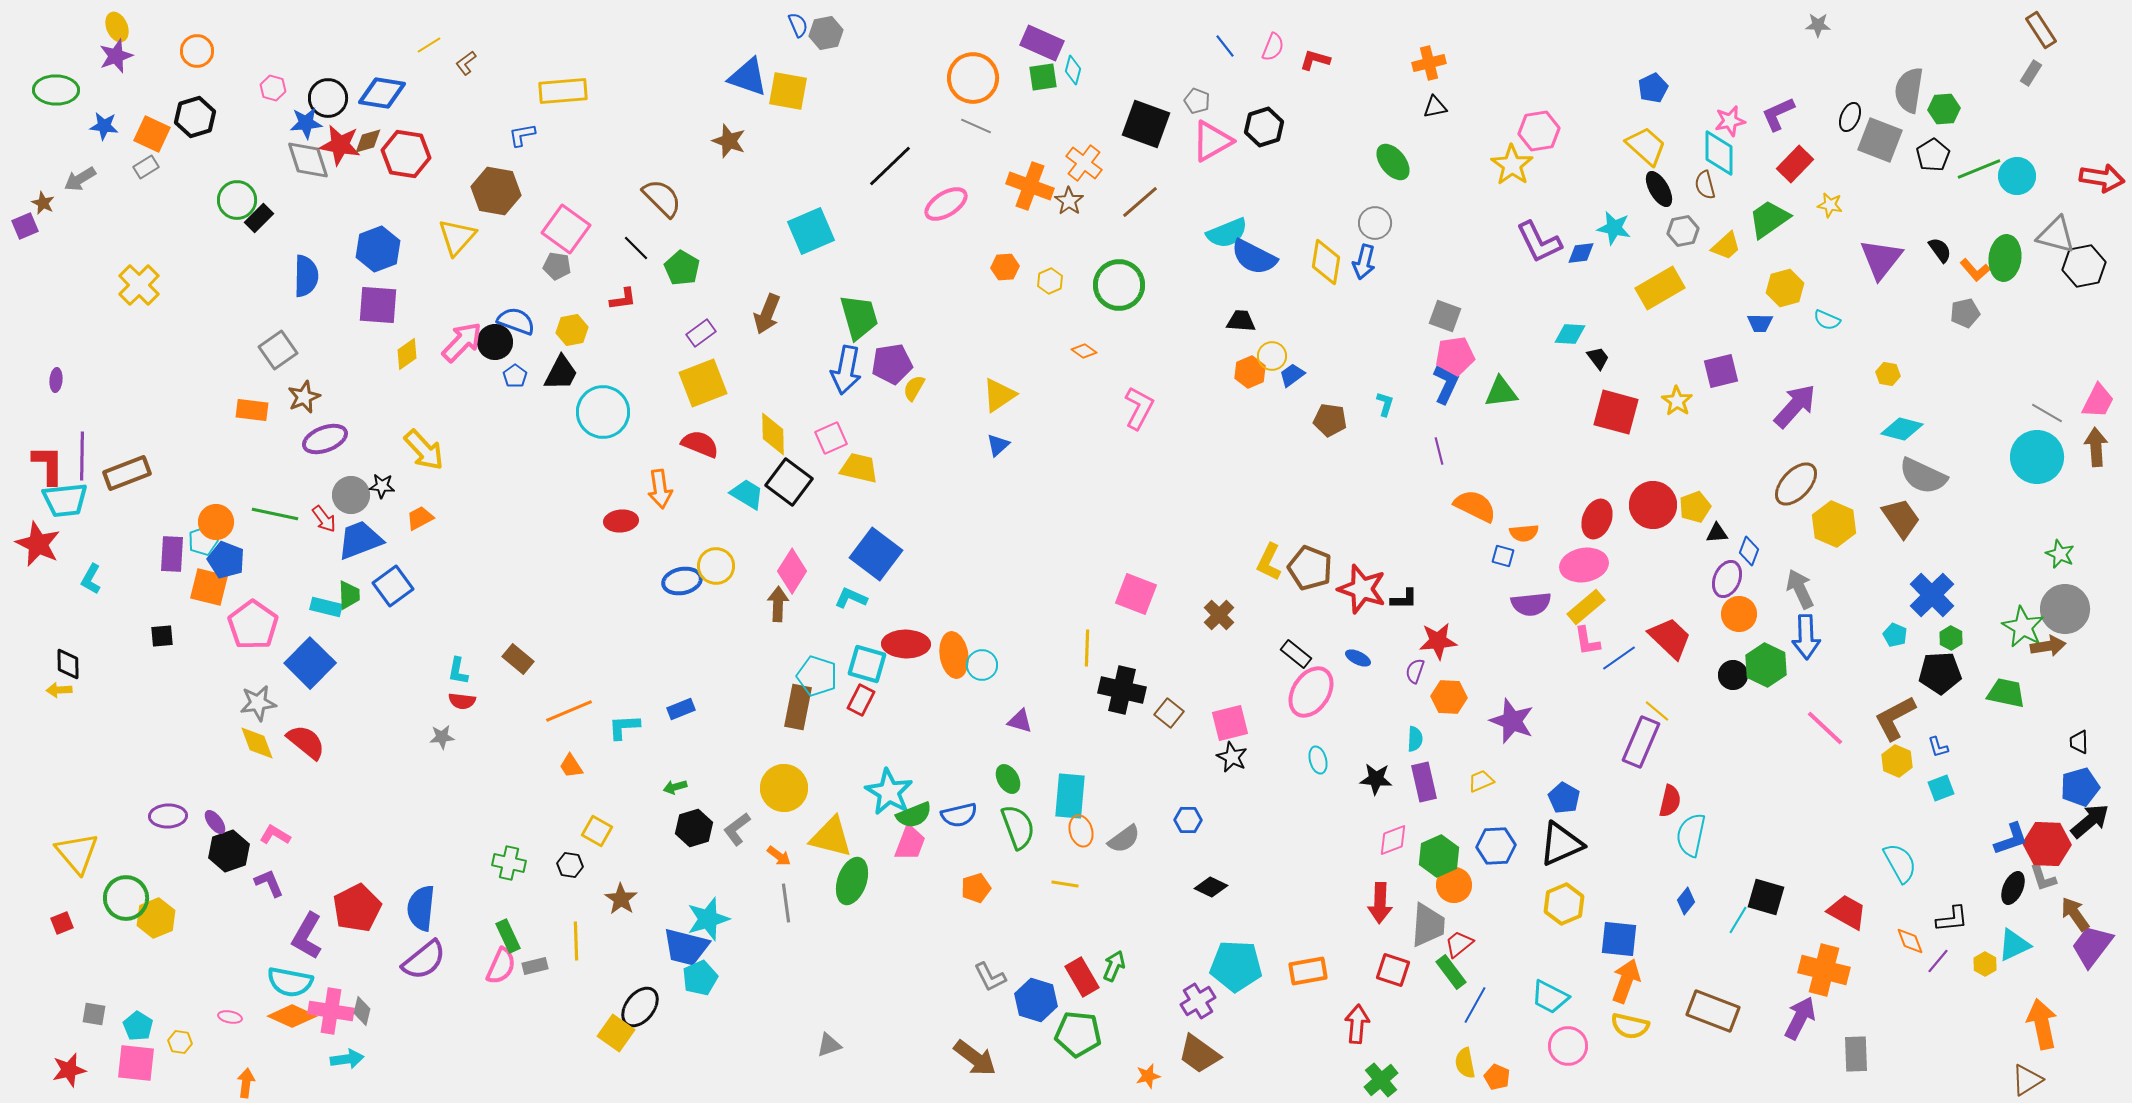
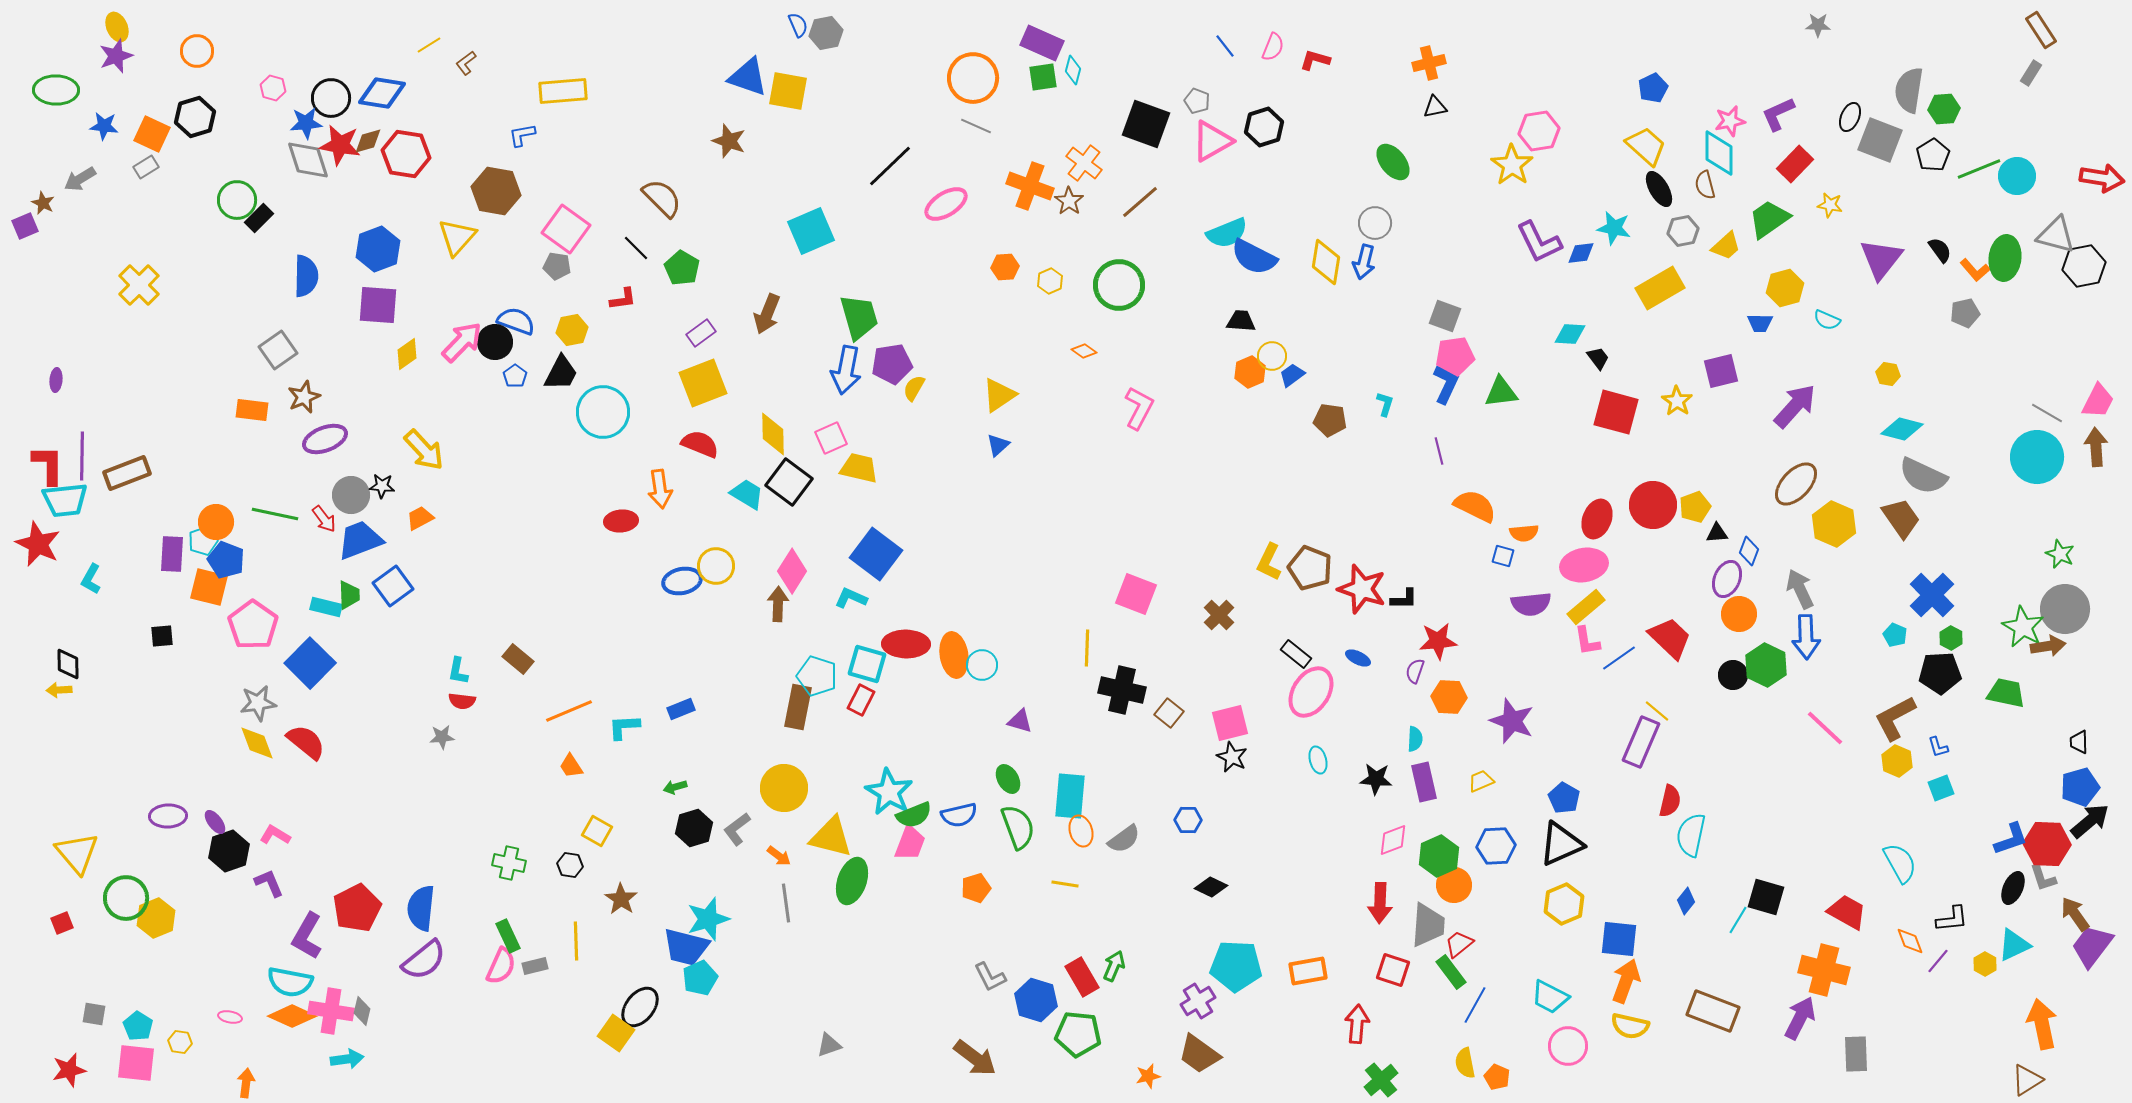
black circle at (328, 98): moved 3 px right
